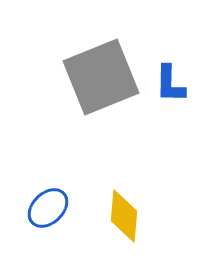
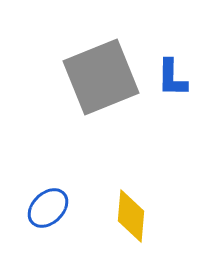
blue L-shape: moved 2 px right, 6 px up
yellow diamond: moved 7 px right
